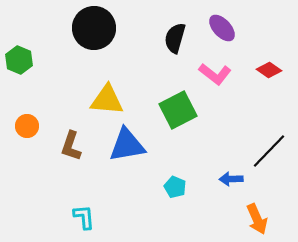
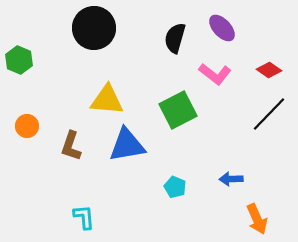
black line: moved 37 px up
